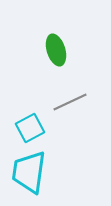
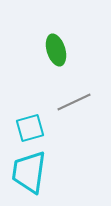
gray line: moved 4 px right
cyan square: rotated 12 degrees clockwise
